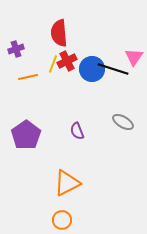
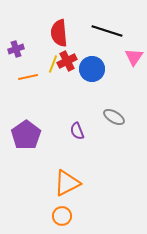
black line: moved 6 px left, 38 px up
gray ellipse: moved 9 px left, 5 px up
orange circle: moved 4 px up
